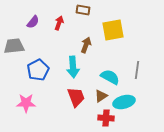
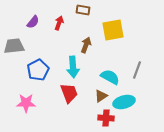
gray line: rotated 12 degrees clockwise
red trapezoid: moved 7 px left, 4 px up
